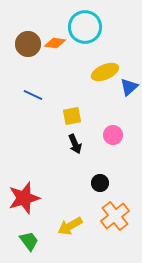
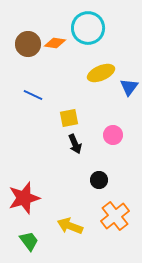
cyan circle: moved 3 px right, 1 px down
yellow ellipse: moved 4 px left, 1 px down
blue triangle: rotated 12 degrees counterclockwise
yellow square: moved 3 px left, 2 px down
black circle: moved 1 px left, 3 px up
yellow arrow: rotated 50 degrees clockwise
